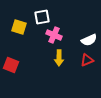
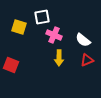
white semicircle: moved 6 px left; rotated 63 degrees clockwise
